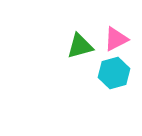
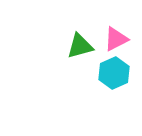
cyan hexagon: rotated 8 degrees counterclockwise
